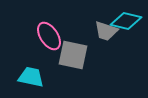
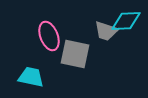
cyan diamond: rotated 16 degrees counterclockwise
pink ellipse: rotated 12 degrees clockwise
gray square: moved 2 px right, 1 px up
